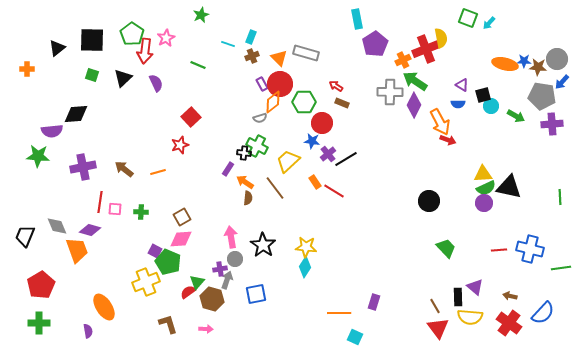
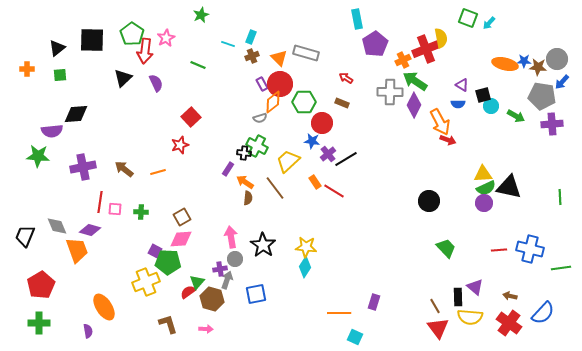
green square at (92, 75): moved 32 px left; rotated 24 degrees counterclockwise
red arrow at (336, 86): moved 10 px right, 8 px up
green pentagon at (168, 262): rotated 20 degrees counterclockwise
